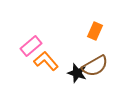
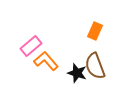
brown semicircle: rotated 100 degrees clockwise
